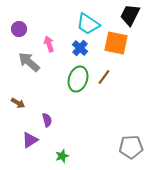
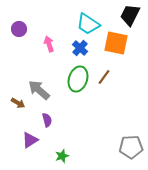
gray arrow: moved 10 px right, 28 px down
